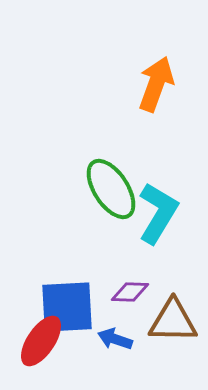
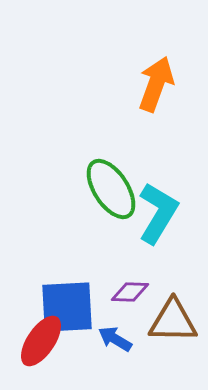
blue arrow: rotated 12 degrees clockwise
